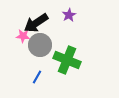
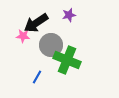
purple star: rotated 16 degrees clockwise
gray circle: moved 11 px right
